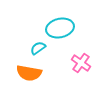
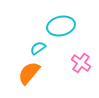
cyan ellipse: moved 1 px right, 2 px up
orange semicircle: rotated 120 degrees clockwise
